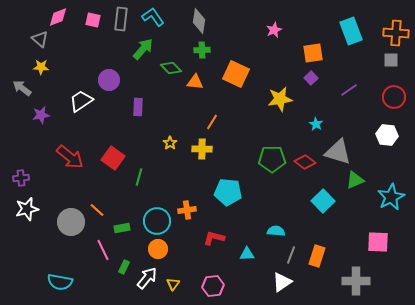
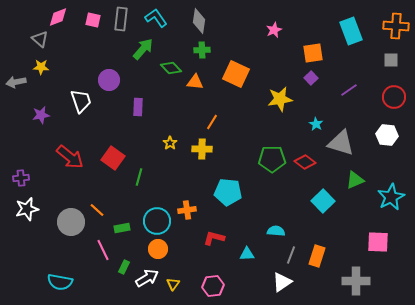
cyan L-shape at (153, 17): moved 3 px right, 1 px down
orange cross at (396, 33): moved 7 px up
gray arrow at (22, 88): moved 6 px left, 6 px up; rotated 48 degrees counterclockwise
white trapezoid at (81, 101): rotated 105 degrees clockwise
gray triangle at (338, 152): moved 3 px right, 9 px up
white arrow at (147, 278): rotated 20 degrees clockwise
